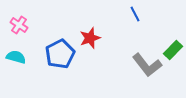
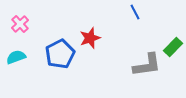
blue line: moved 2 px up
pink cross: moved 1 px right, 1 px up; rotated 12 degrees clockwise
green rectangle: moved 3 px up
cyan semicircle: rotated 36 degrees counterclockwise
gray L-shape: rotated 60 degrees counterclockwise
